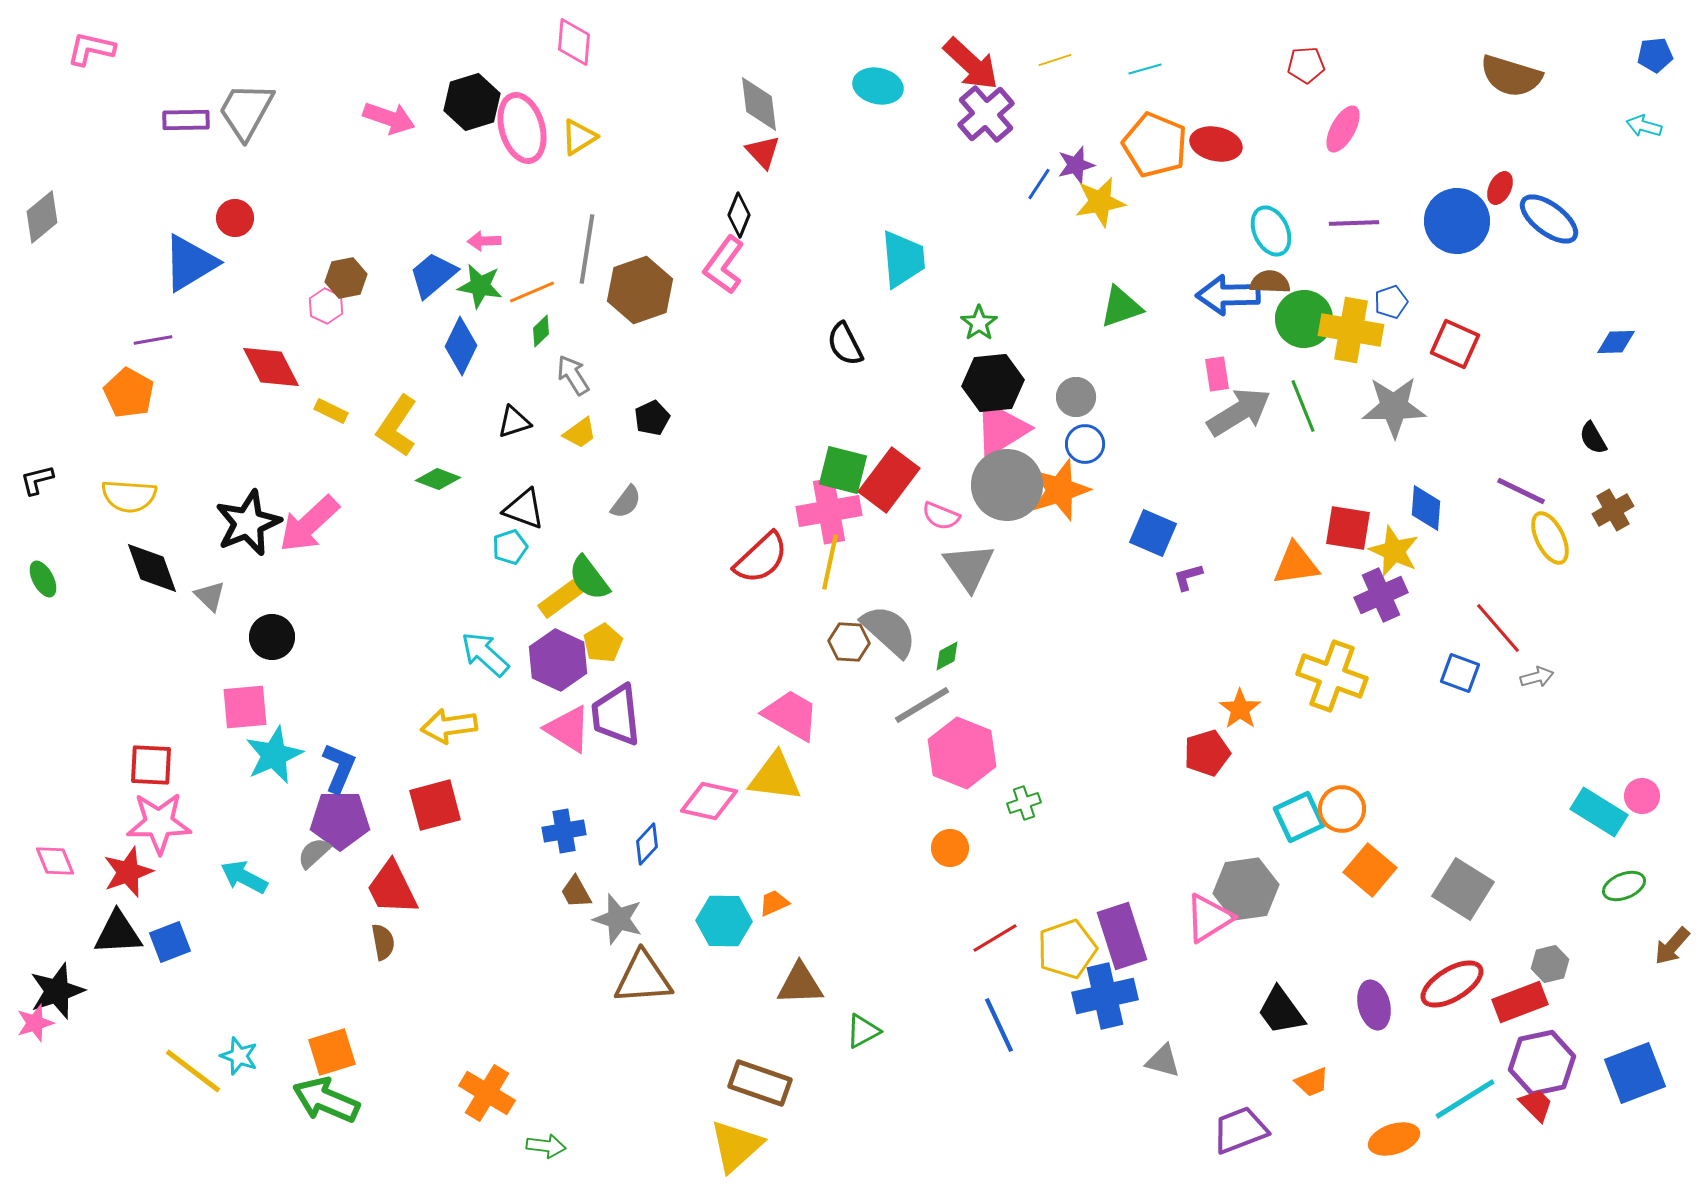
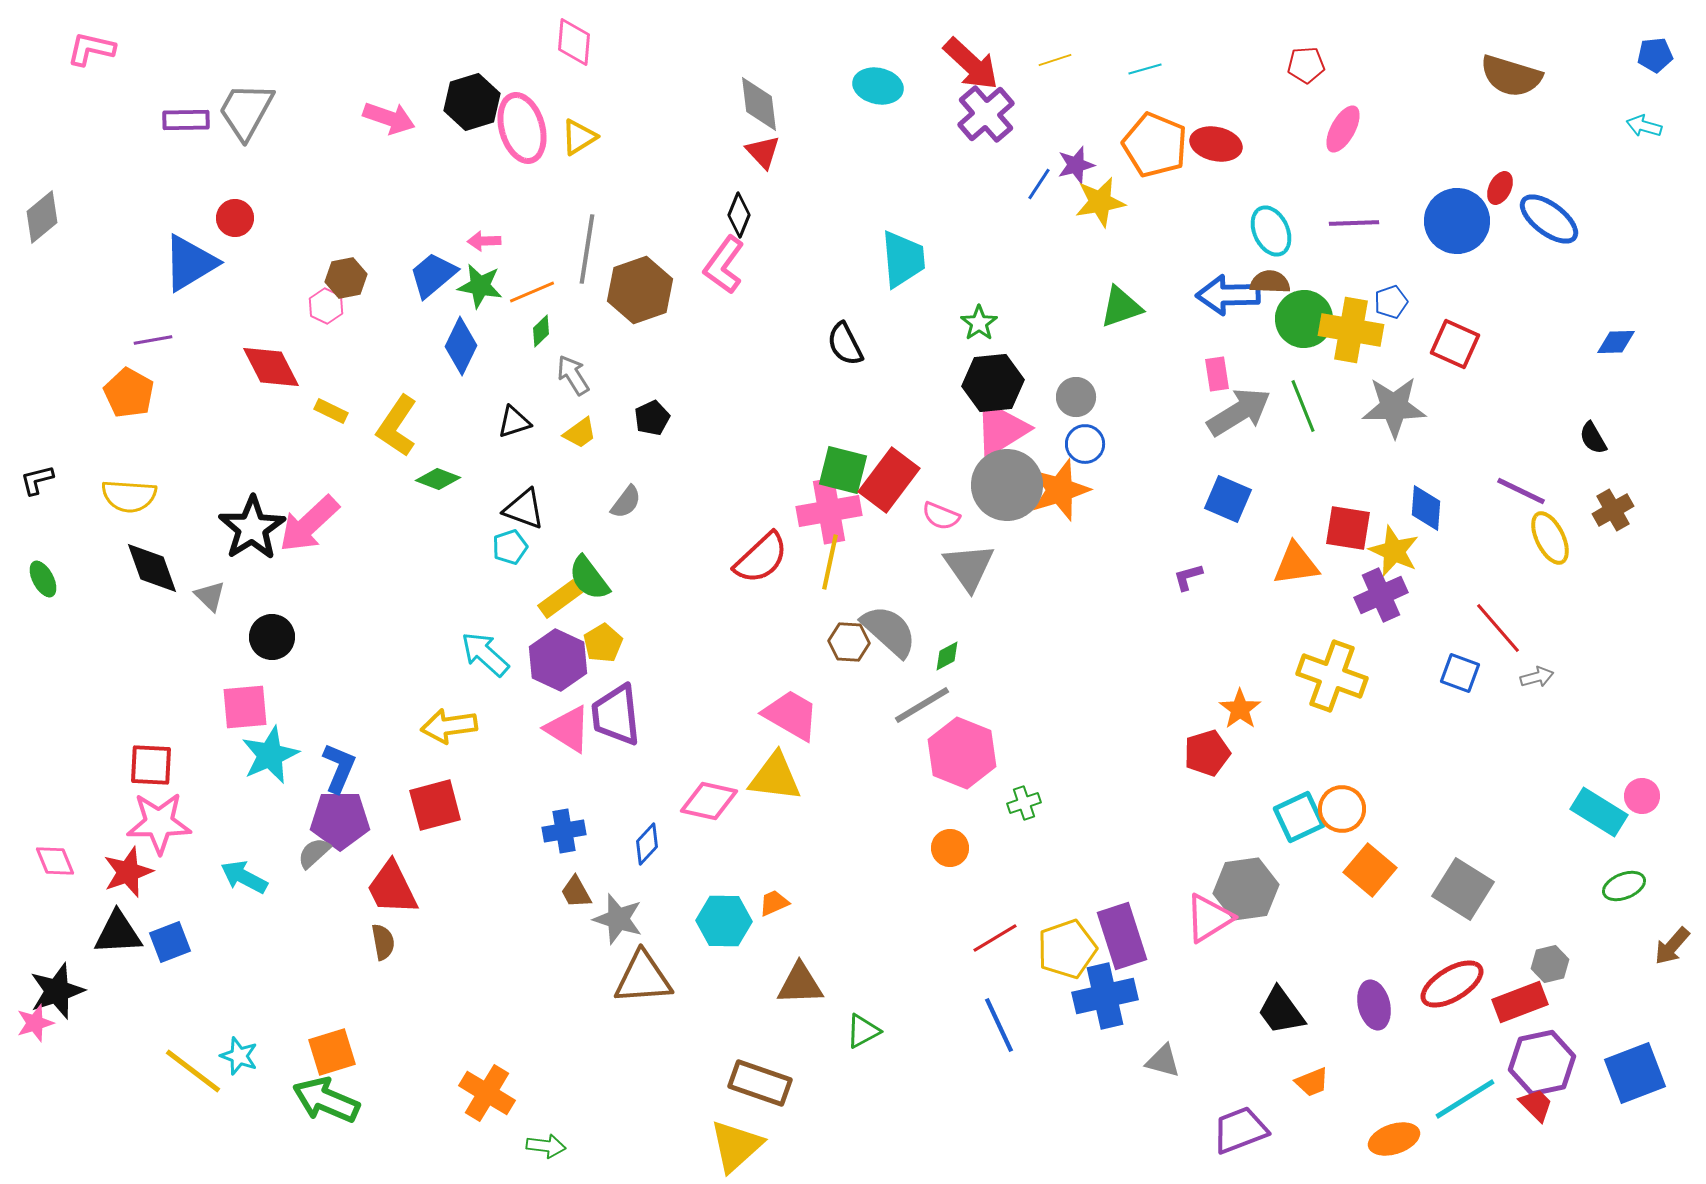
black star at (248, 523): moved 4 px right, 5 px down; rotated 10 degrees counterclockwise
blue square at (1153, 533): moved 75 px right, 34 px up
cyan star at (274, 755): moved 4 px left
